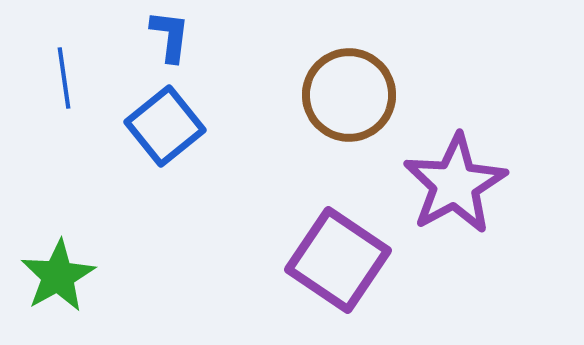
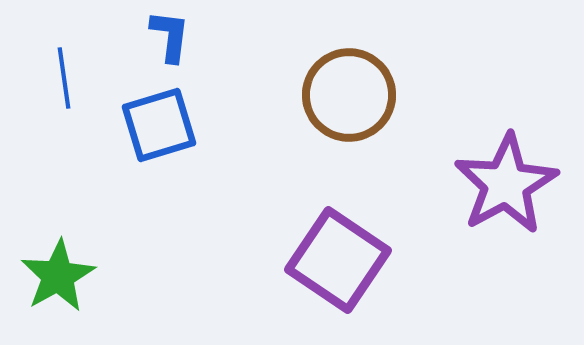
blue square: moved 6 px left, 1 px up; rotated 22 degrees clockwise
purple star: moved 51 px right
